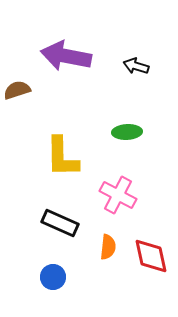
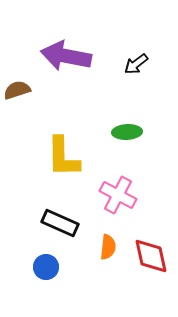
black arrow: moved 2 px up; rotated 55 degrees counterclockwise
yellow L-shape: moved 1 px right
blue circle: moved 7 px left, 10 px up
